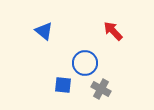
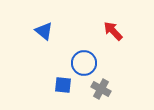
blue circle: moved 1 px left
